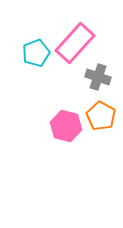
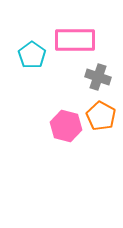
pink rectangle: moved 3 px up; rotated 48 degrees clockwise
cyan pentagon: moved 4 px left, 2 px down; rotated 16 degrees counterclockwise
